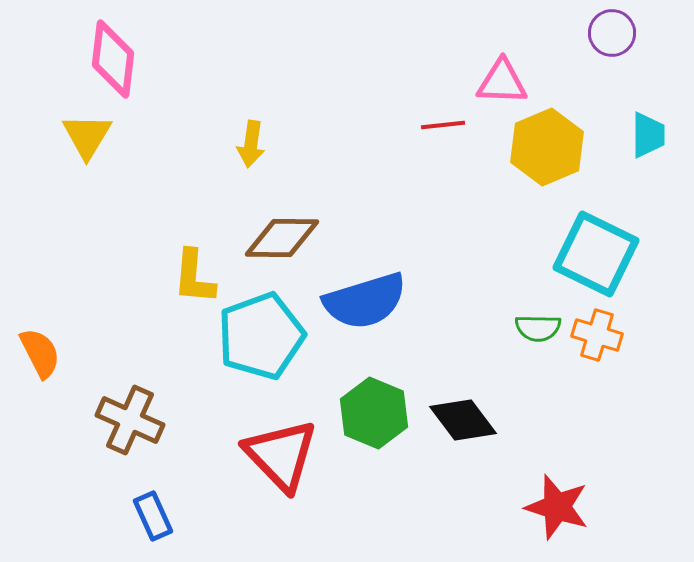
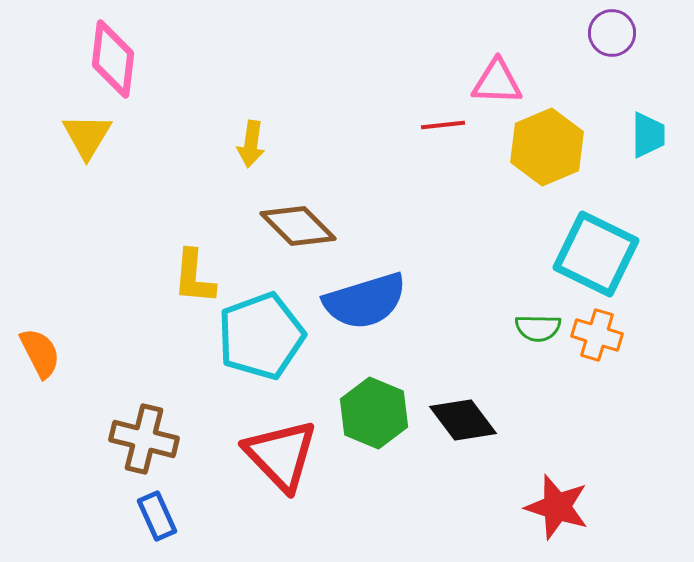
pink triangle: moved 5 px left
brown diamond: moved 16 px right, 12 px up; rotated 44 degrees clockwise
brown cross: moved 14 px right, 19 px down; rotated 10 degrees counterclockwise
blue rectangle: moved 4 px right
